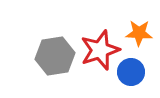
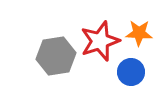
red star: moved 9 px up
gray hexagon: moved 1 px right
